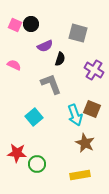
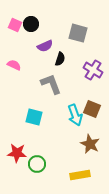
purple cross: moved 1 px left
cyan square: rotated 36 degrees counterclockwise
brown star: moved 5 px right, 1 px down
